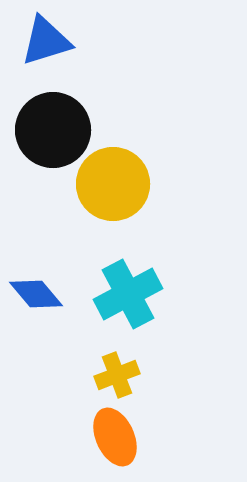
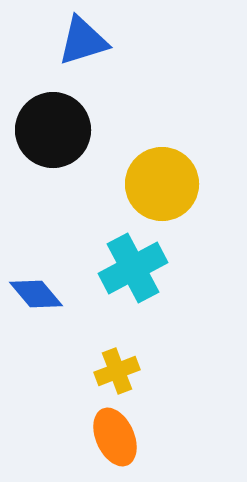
blue triangle: moved 37 px right
yellow circle: moved 49 px right
cyan cross: moved 5 px right, 26 px up
yellow cross: moved 4 px up
